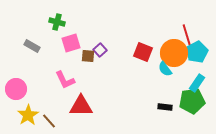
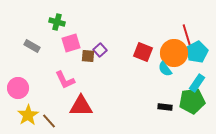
pink circle: moved 2 px right, 1 px up
